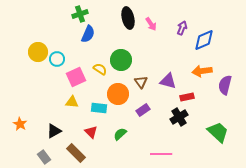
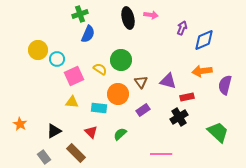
pink arrow: moved 9 px up; rotated 48 degrees counterclockwise
yellow circle: moved 2 px up
pink square: moved 2 px left, 1 px up
